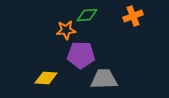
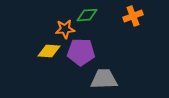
orange star: moved 1 px left, 1 px up
purple pentagon: moved 3 px up
yellow diamond: moved 3 px right, 27 px up
